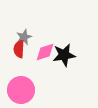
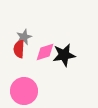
pink circle: moved 3 px right, 1 px down
